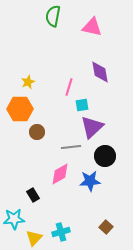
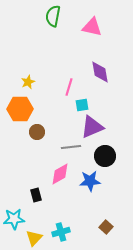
purple triangle: rotated 20 degrees clockwise
black rectangle: moved 3 px right; rotated 16 degrees clockwise
